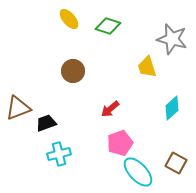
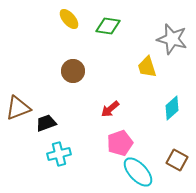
green diamond: rotated 10 degrees counterclockwise
brown square: moved 1 px right, 3 px up
